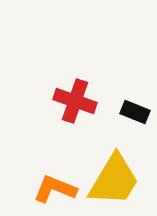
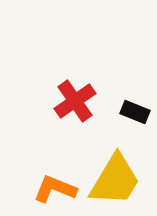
red cross: rotated 36 degrees clockwise
yellow trapezoid: moved 1 px right
